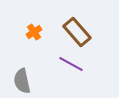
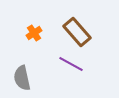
orange cross: moved 1 px down
gray semicircle: moved 3 px up
